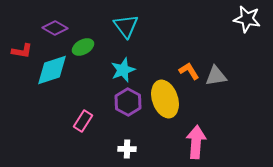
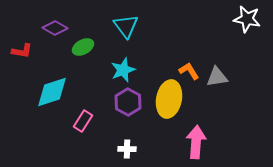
cyan diamond: moved 22 px down
gray triangle: moved 1 px right, 1 px down
yellow ellipse: moved 4 px right; rotated 30 degrees clockwise
